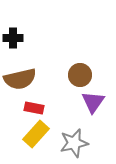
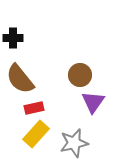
brown semicircle: rotated 64 degrees clockwise
red rectangle: rotated 24 degrees counterclockwise
